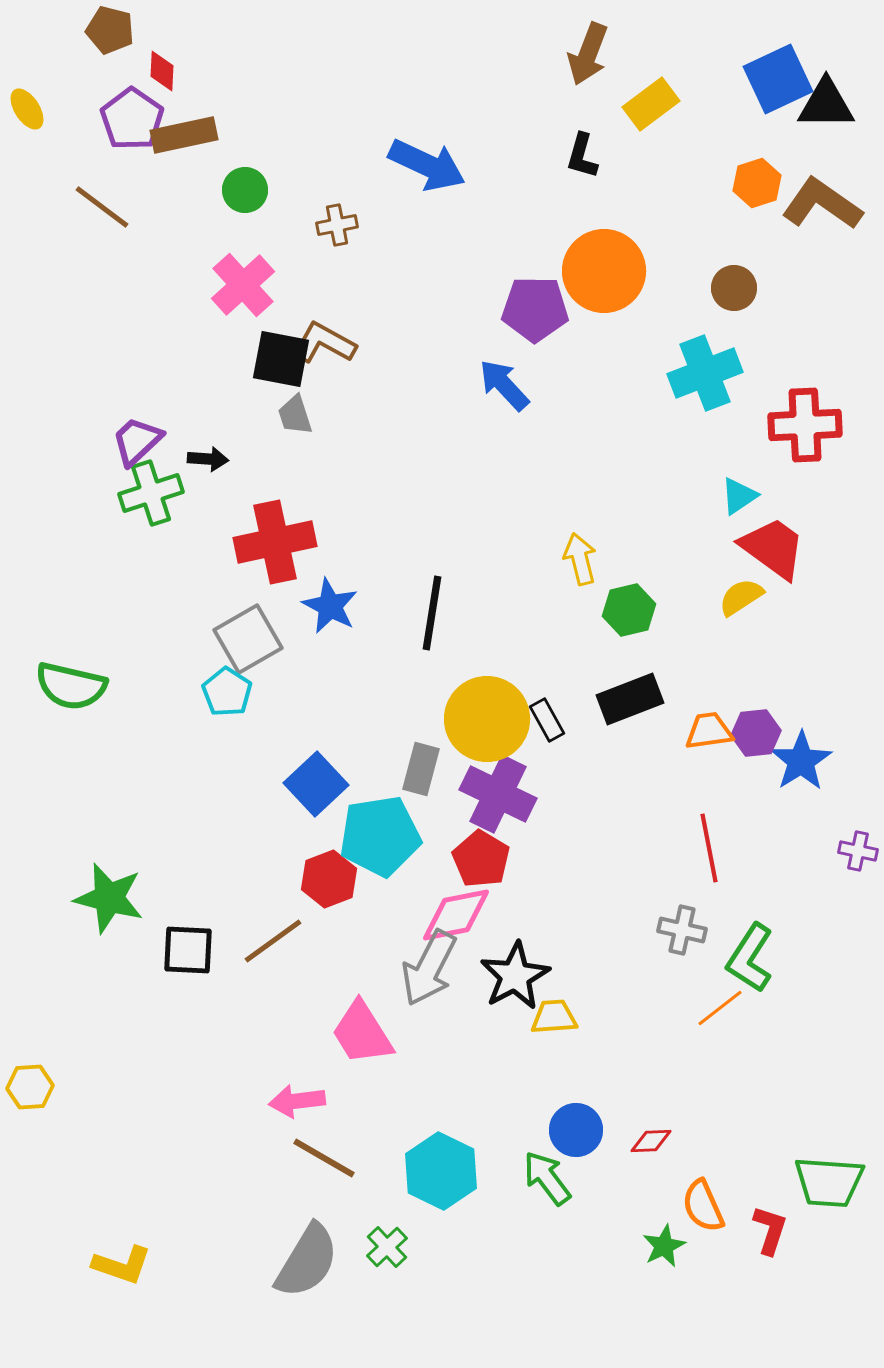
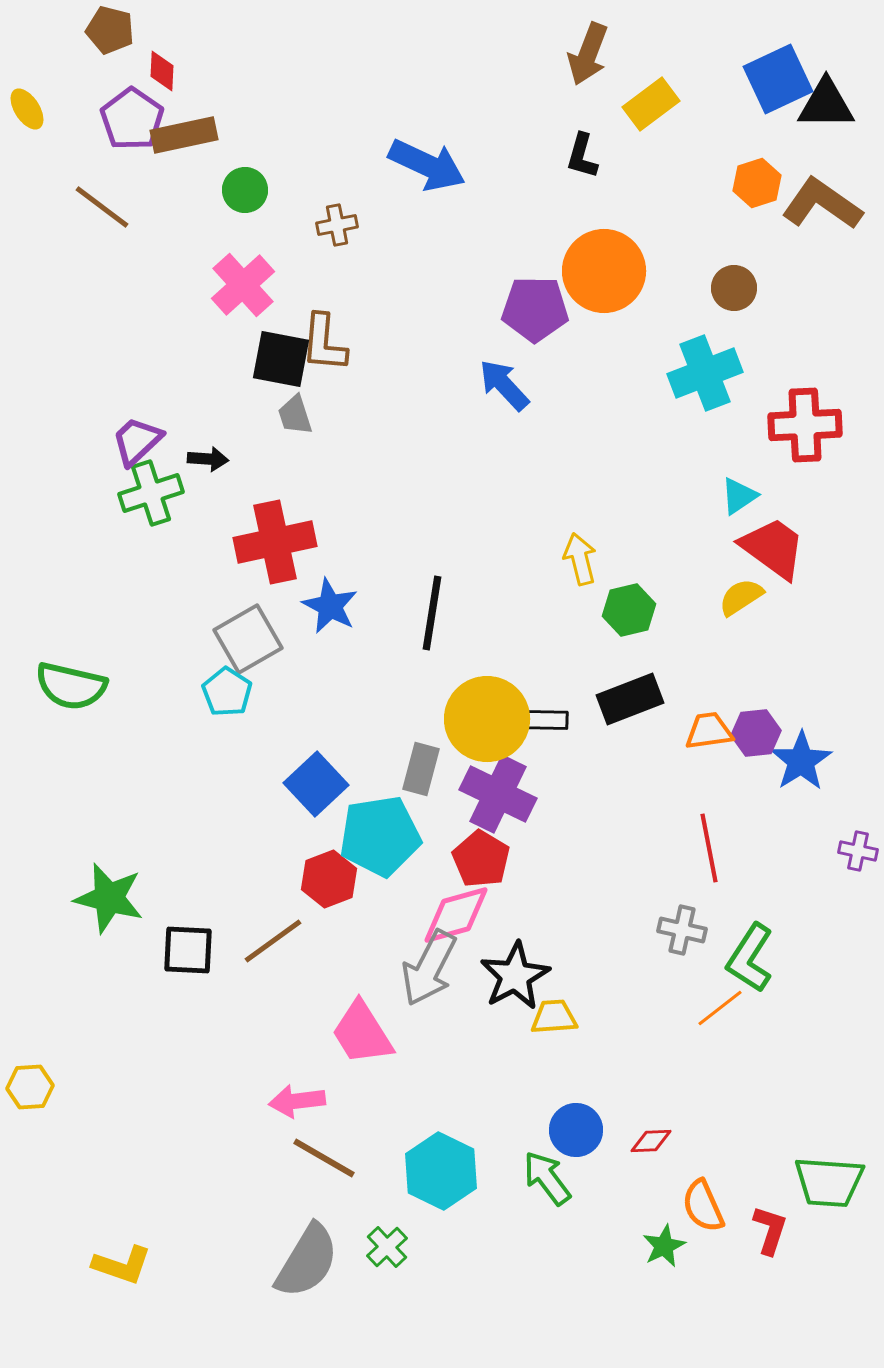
brown L-shape at (324, 343): rotated 114 degrees counterclockwise
black rectangle at (547, 720): rotated 60 degrees counterclockwise
pink diamond at (456, 915): rotated 4 degrees counterclockwise
